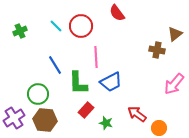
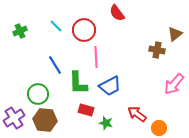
red circle: moved 3 px right, 4 px down
blue trapezoid: moved 1 px left, 4 px down
red rectangle: rotated 63 degrees clockwise
